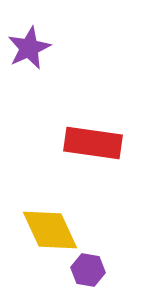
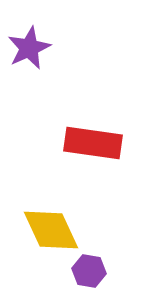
yellow diamond: moved 1 px right
purple hexagon: moved 1 px right, 1 px down
